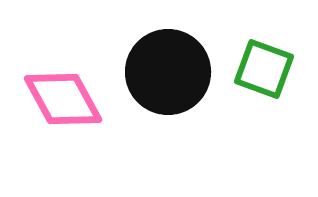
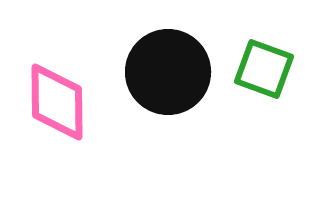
pink diamond: moved 6 px left, 3 px down; rotated 28 degrees clockwise
